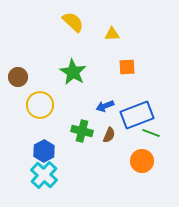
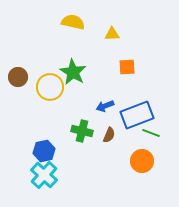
yellow semicircle: rotated 30 degrees counterclockwise
yellow circle: moved 10 px right, 18 px up
blue hexagon: rotated 15 degrees clockwise
